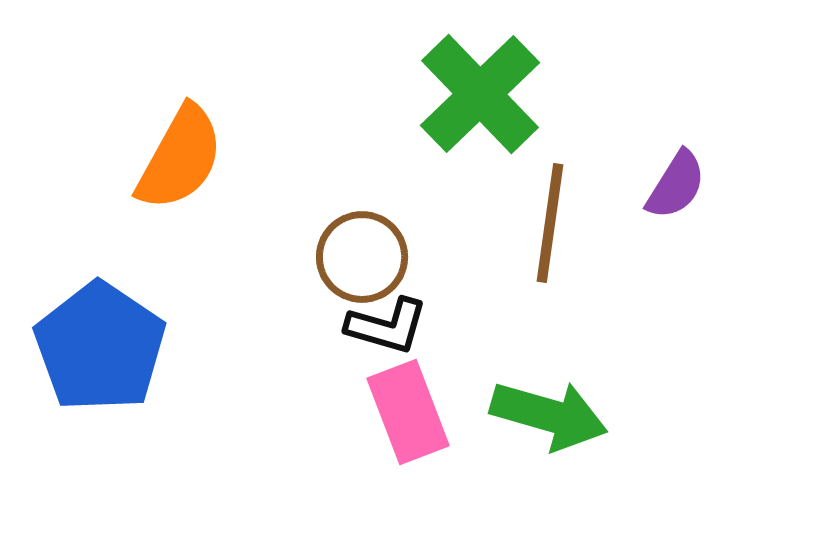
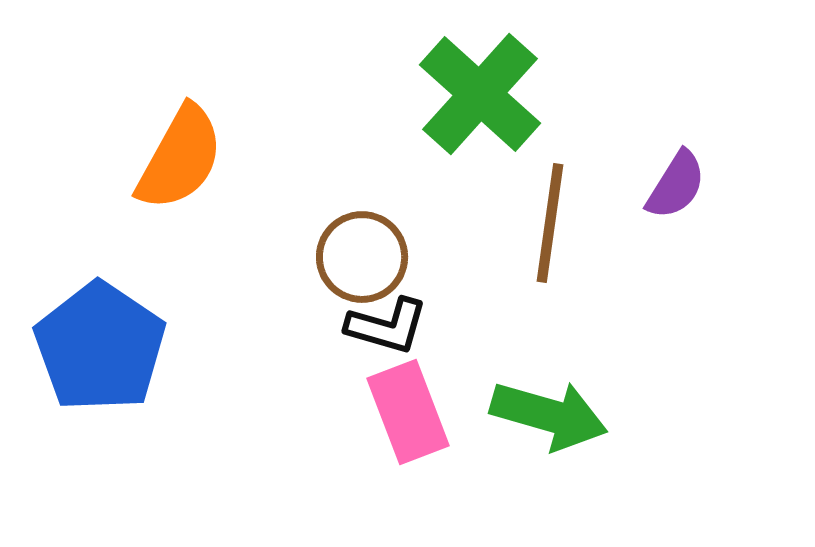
green cross: rotated 4 degrees counterclockwise
